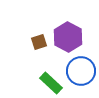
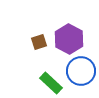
purple hexagon: moved 1 px right, 2 px down
